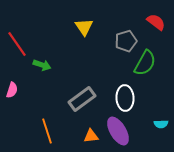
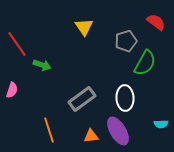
orange line: moved 2 px right, 1 px up
